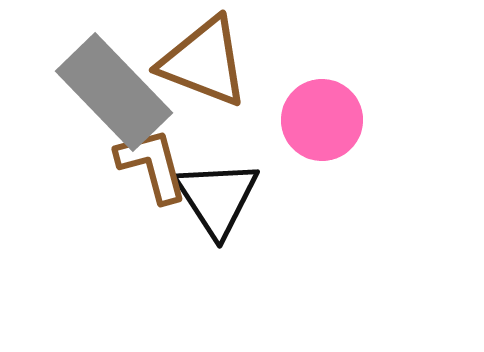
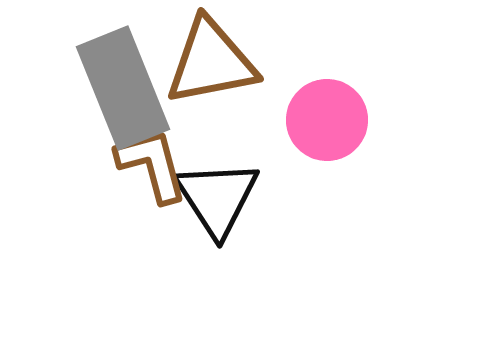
brown triangle: moved 7 px right; rotated 32 degrees counterclockwise
gray rectangle: moved 9 px right, 4 px up; rotated 22 degrees clockwise
pink circle: moved 5 px right
